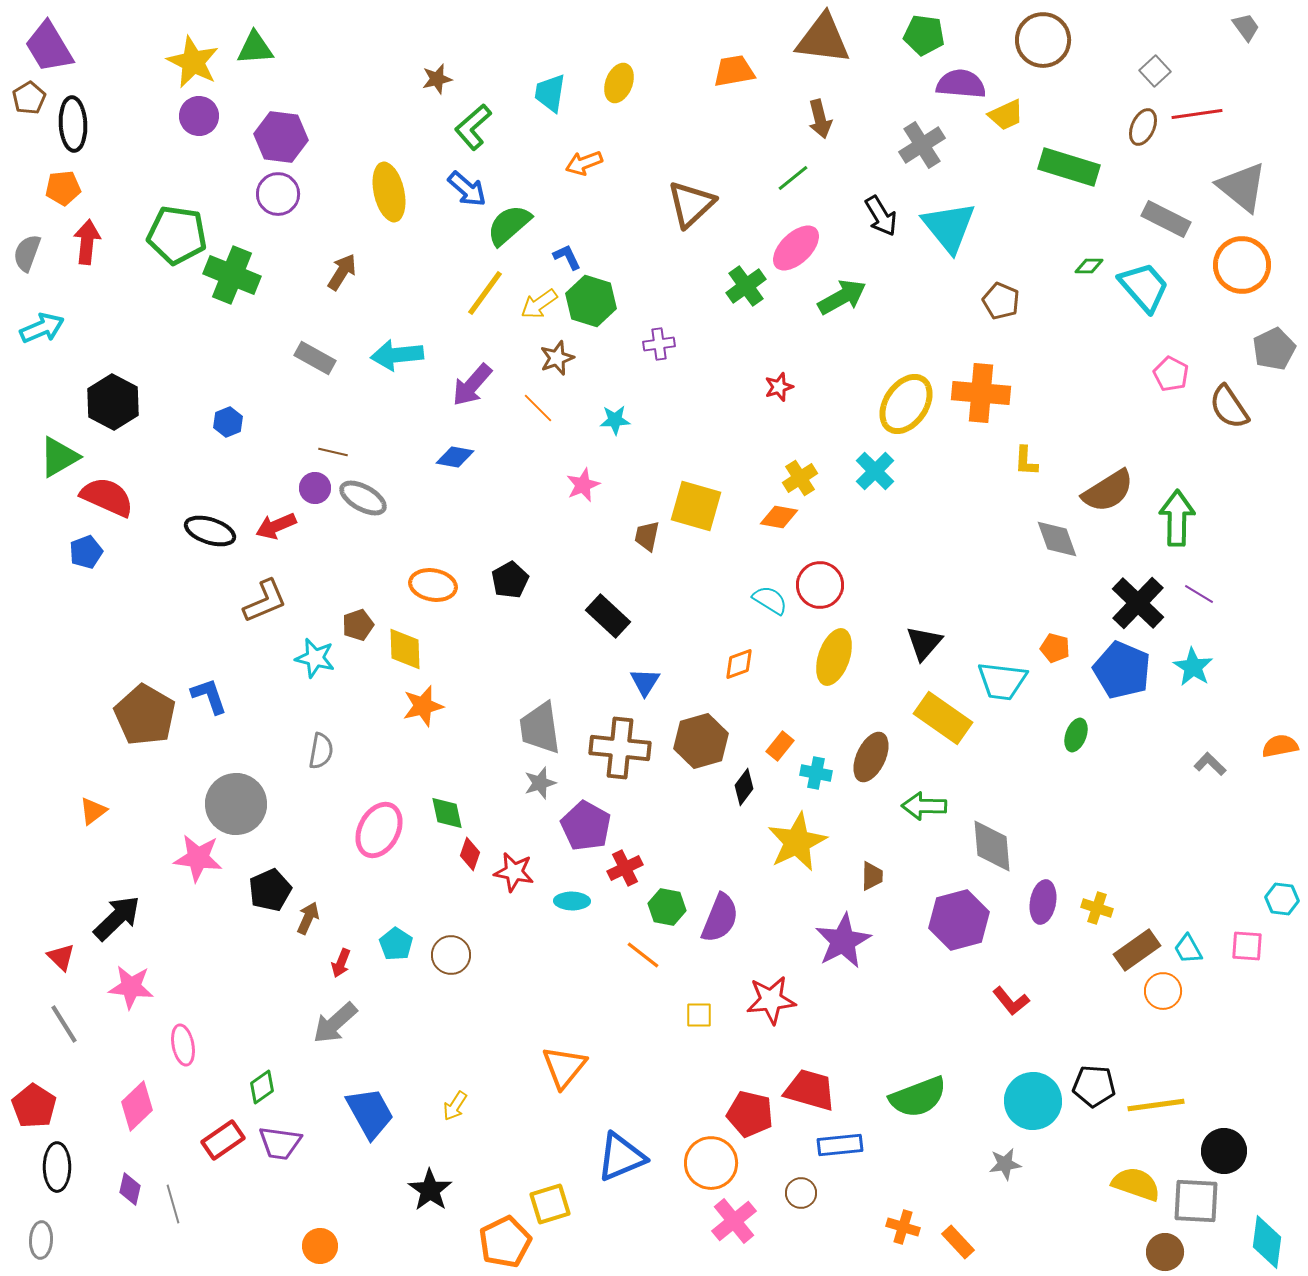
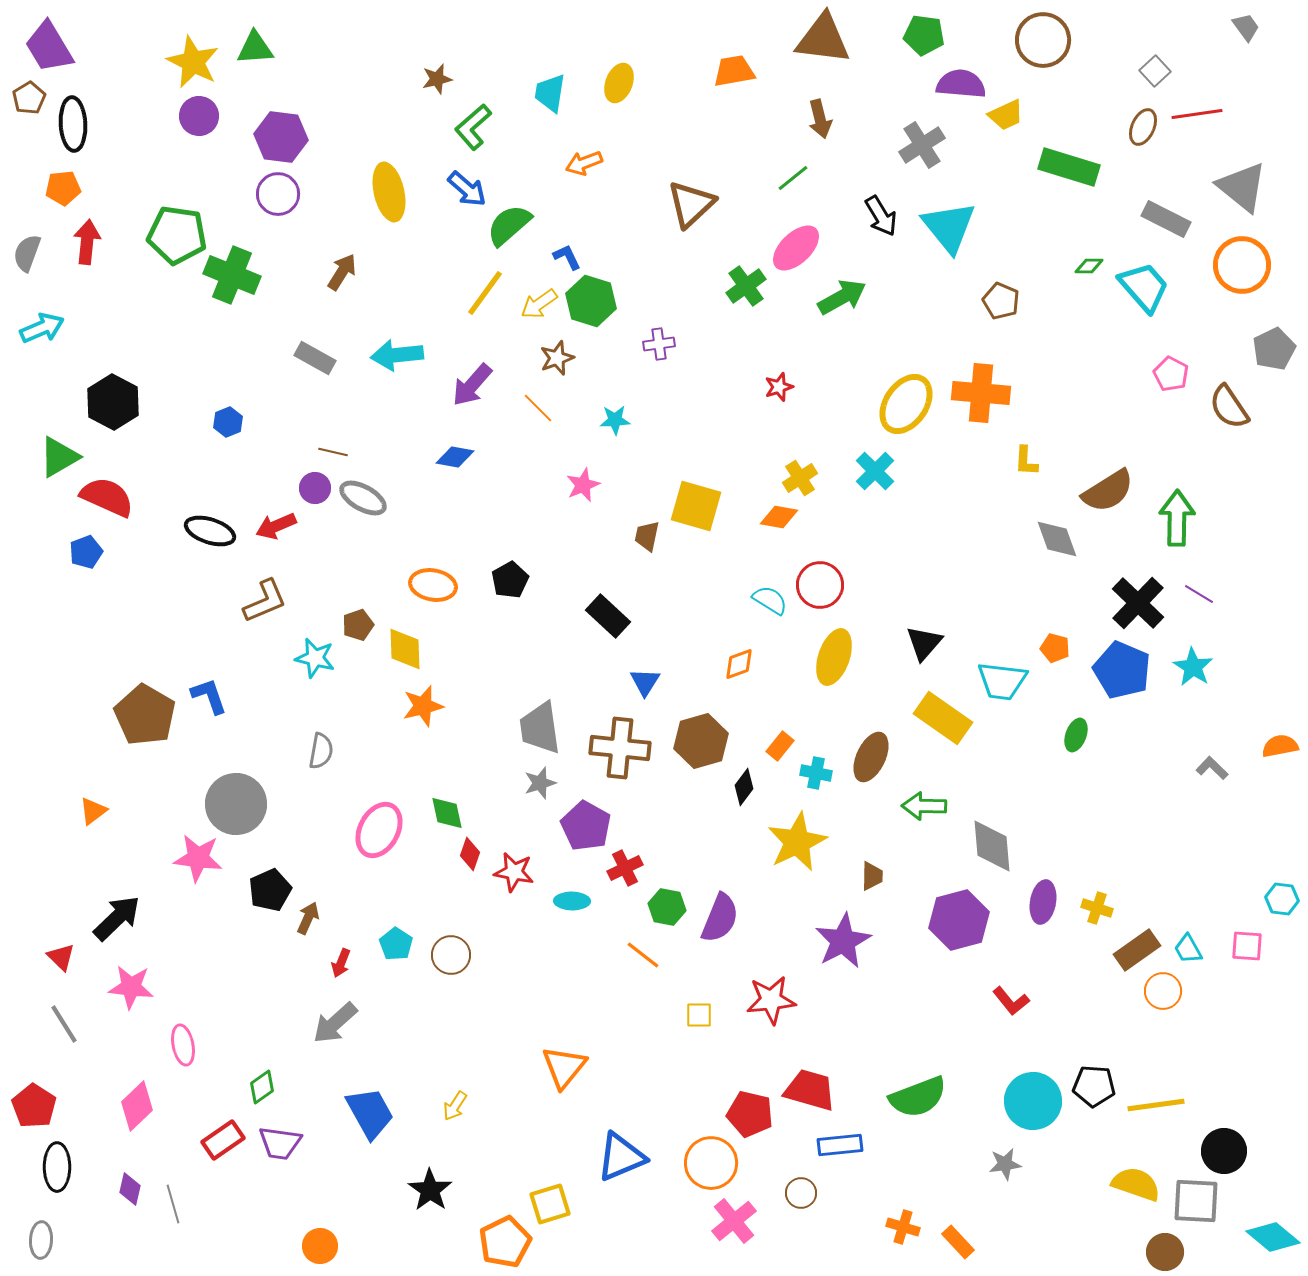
gray L-shape at (1210, 764): moved 2 px right, 4 px down
cyan diamond at (1267, 1242): moved 6 px right, 5 px up; rotated 58 degrees counterclockwise
